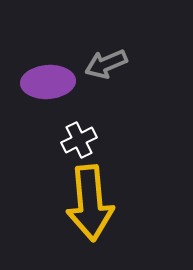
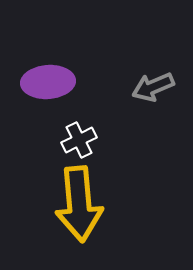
gray arrow: moved 47 px right, 23 px down
yellow arrow: moved 11 px left, 1 px down
